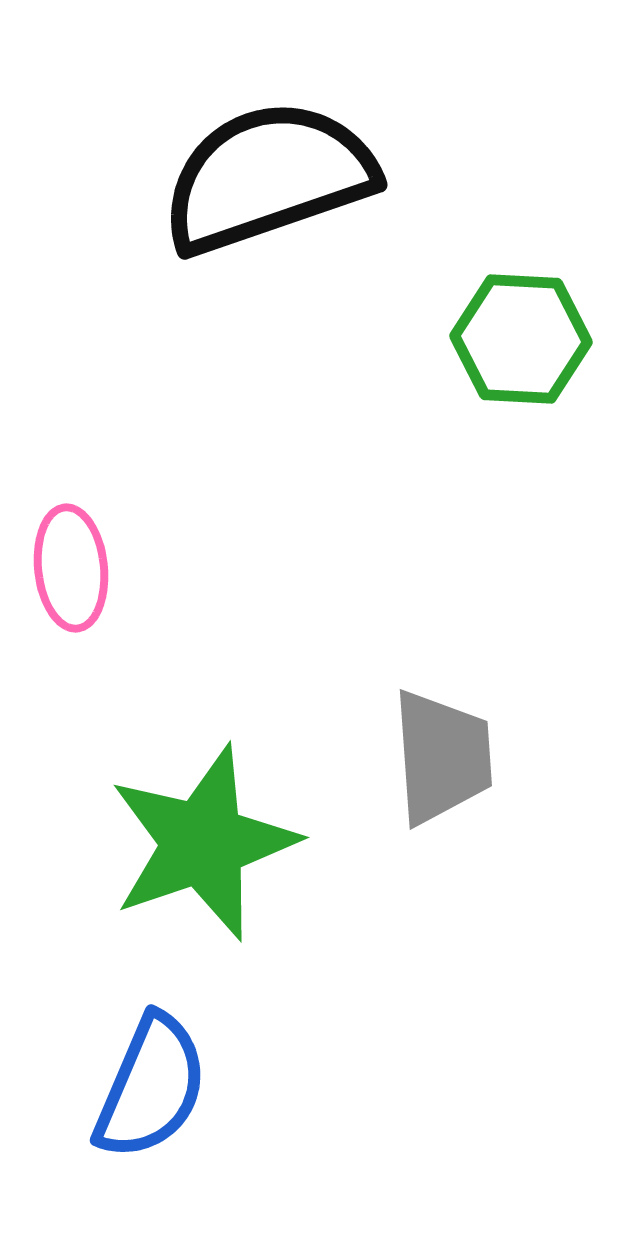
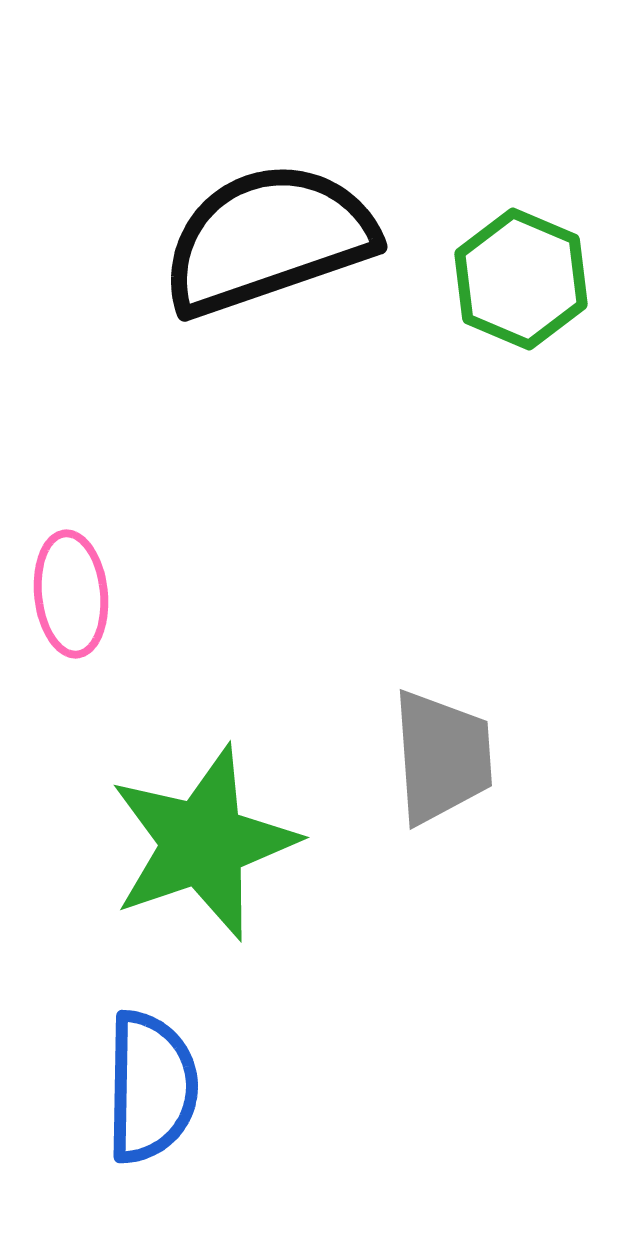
black semicircle: moved 62 px down
green hexagon: moved 60 px up; rotated 20 degrees clockwise
pink ellipse: moved 26 px down
blue semicircle: rotated 22 degrees counterclockwise
